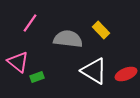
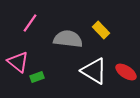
red ellipse: moved 2 px up; rotated 55 degrees clockwise
